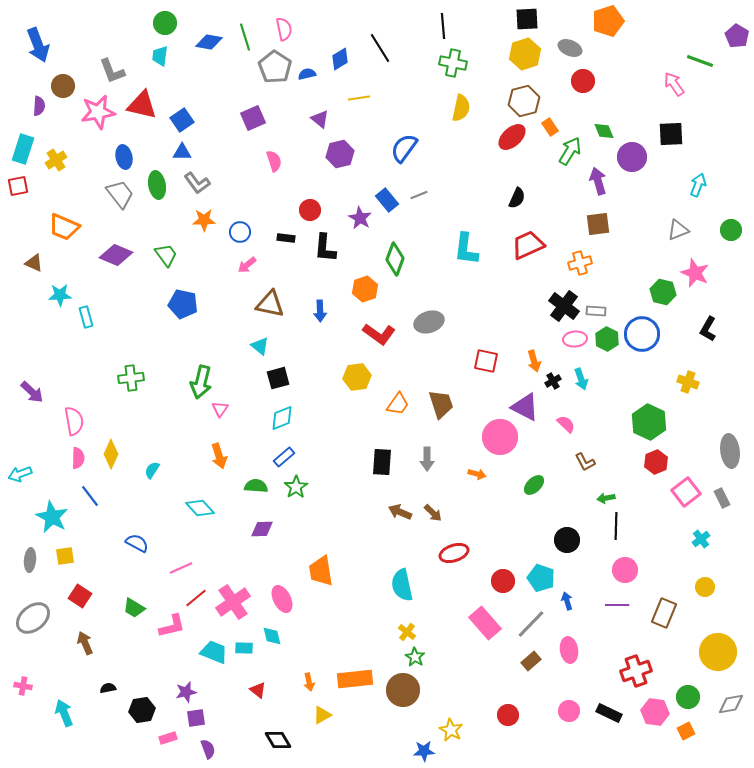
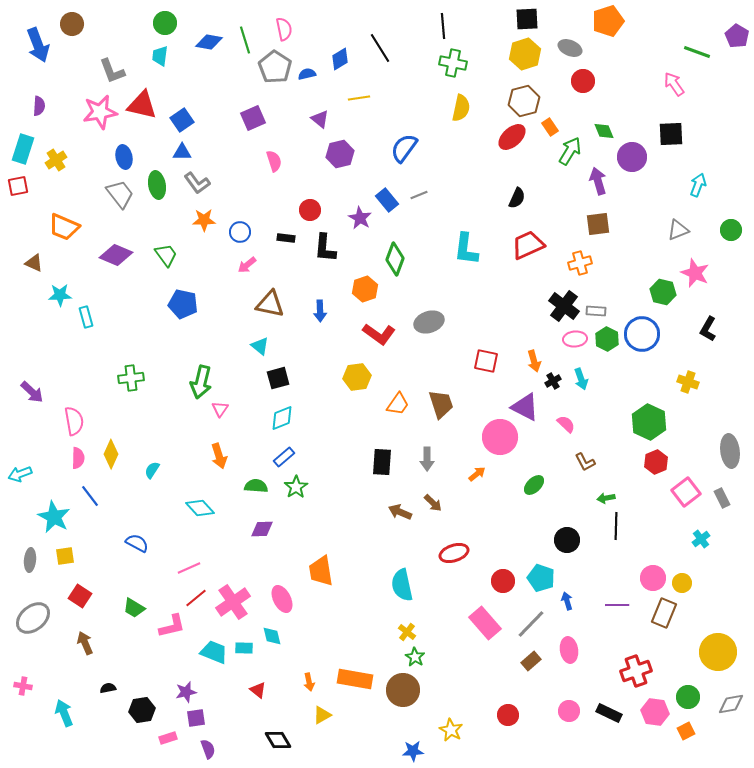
green line at (245, 37): moved 3 px down
green line at (700, 61): moved 3 px left, 9 px up
brown circle at (63, 86): moved 9 px right, 62 px up
pink star at (98, 112): moved 2 px right
orange arrow at (477, 474): rotated 54 degrees counterclockwise
brown arrow at (433, 513): moved 10 px up
cyan star at (52, 517): moved 2 px right
pink line at (181, 568): moved 8 px right
pink circle at (625, 570): moved 28 px right, 8 px down
yellow circle at (705, 587): moved 23 px left, 4 px up
orange rectangle at (355, 679): rotated 16 degrees clockwise
blue star at (424, 751): moved 11 px left
